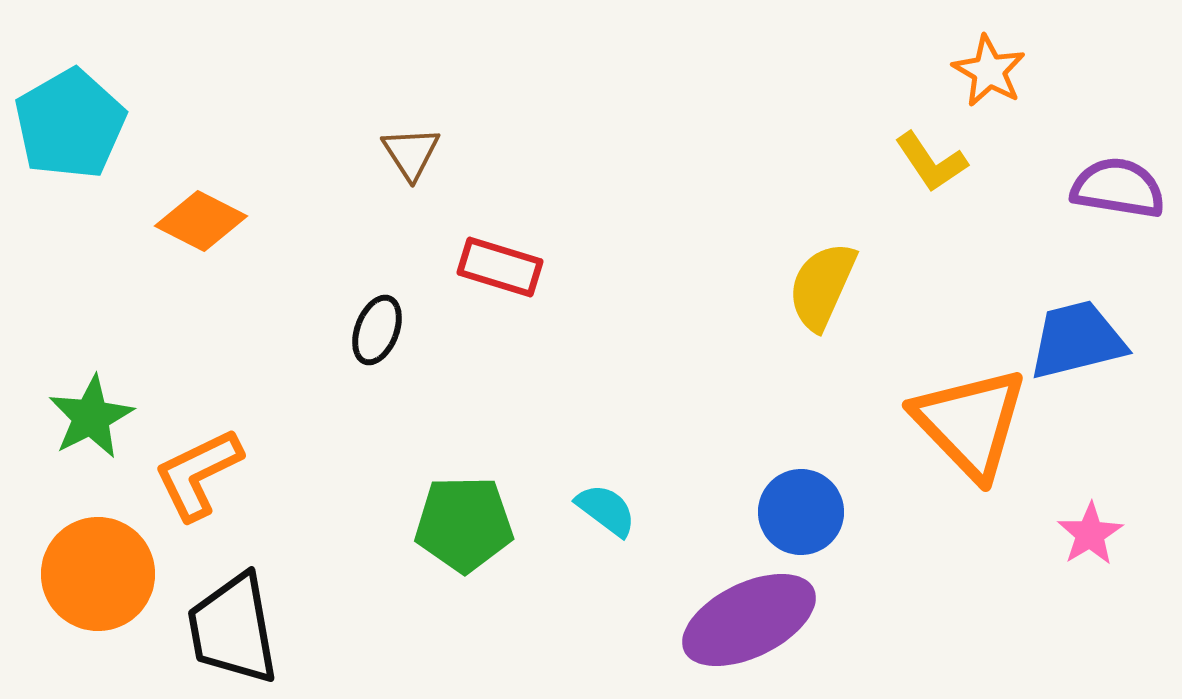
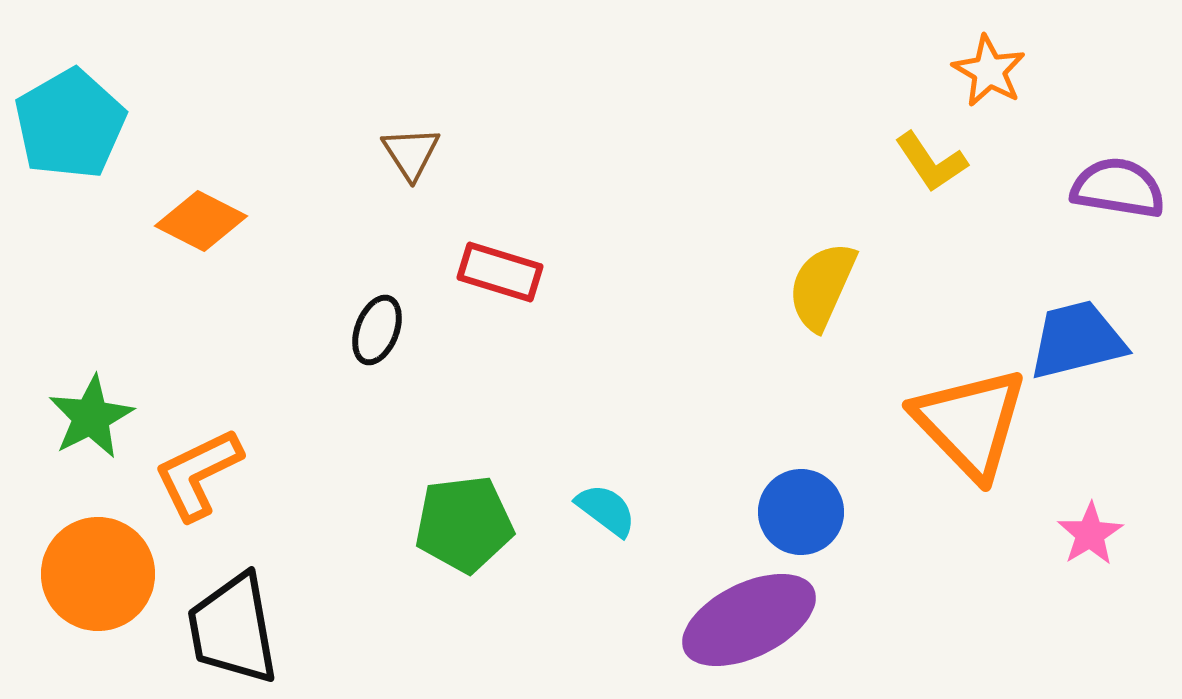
red rectangle: moved 5 px down
green pentagon: rotated 6 degrees counterclockwise
